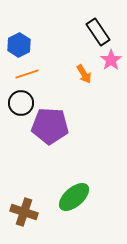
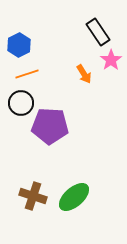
brown cross: moved 9 px right, 16 px up
